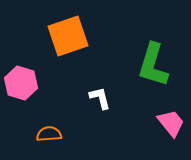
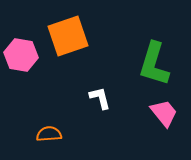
green L-shape: moved 1 px right, 1 px up
pink hexagon: moved 28 px up; rotated 8 degrees counterclockwise
pink trapezoid: moved 7 px left, 10 px up
